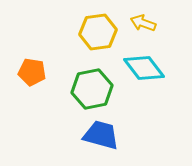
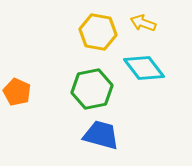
yellow hexagon: rotated 18 degrees clockwise
orange pentagon: moved 15 px left, 20 px down; rotated 16 degrees clockwise
